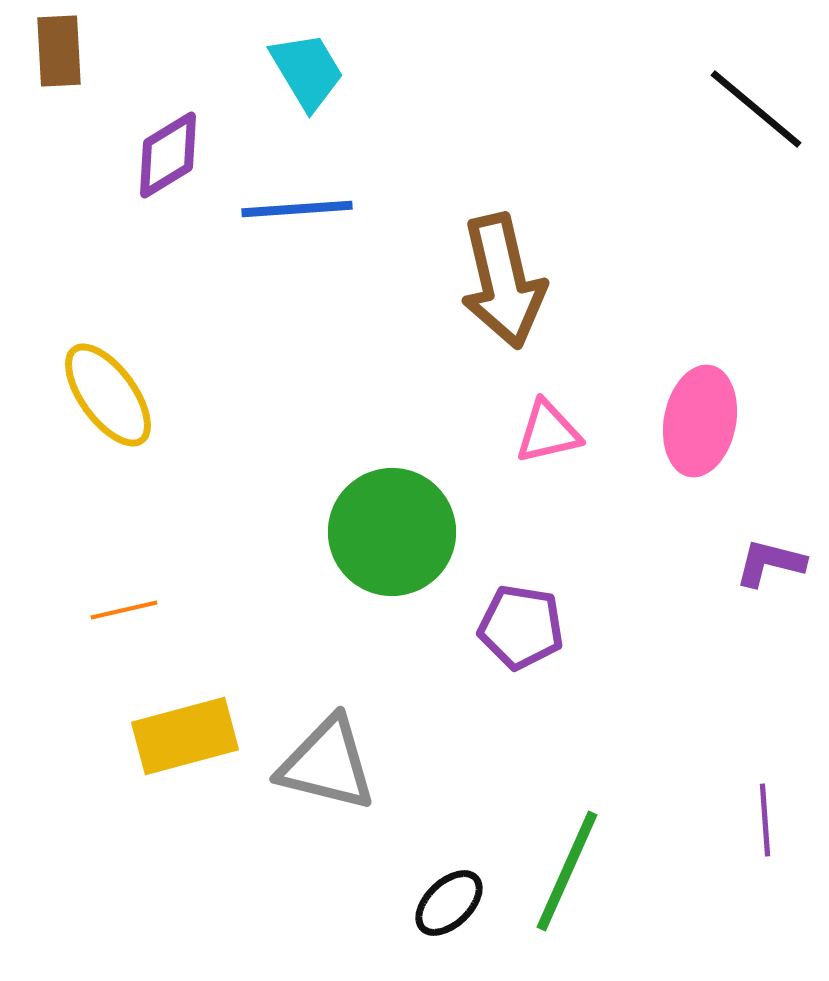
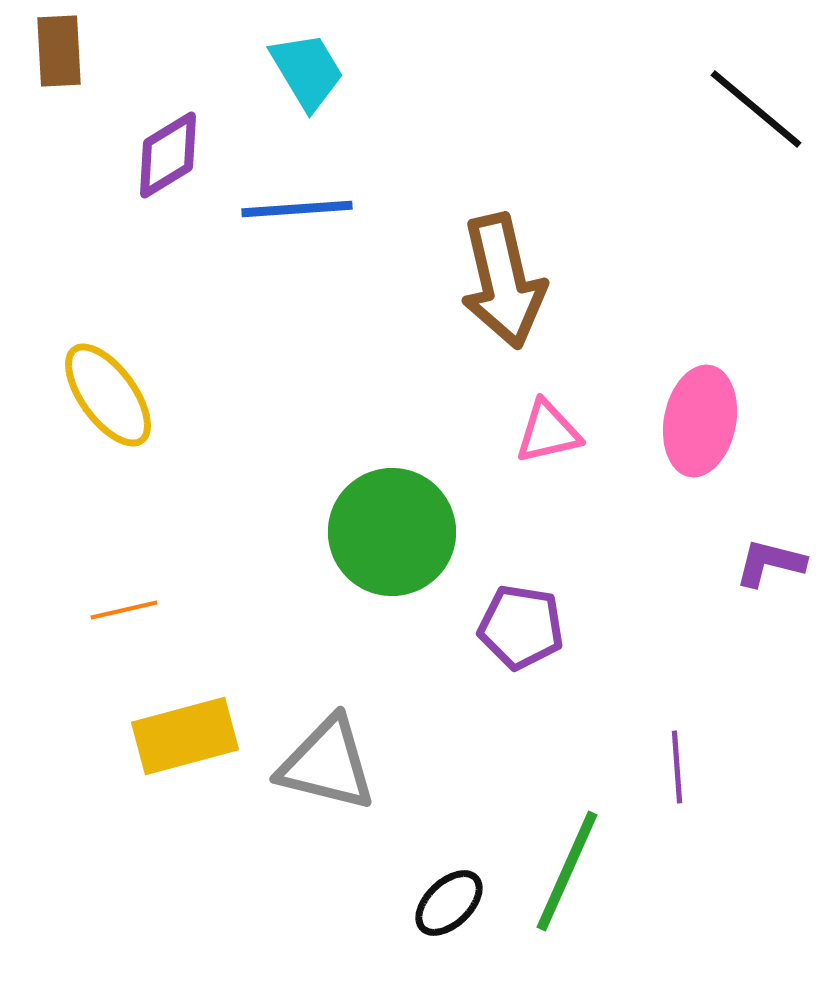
purple line: moved 88 px left, 53 px up
